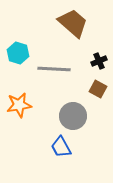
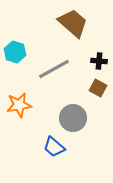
cyan hexagon: moved 3 px left, 1 px up
black cross: rotated 28 degrees clockwise
gray line: rotated 32 degrees counterclockwise
brown square: moved 1 px up
gray circle: moved 2 px down
blue trapezoid: moved 7 px left; rotated 20 degrees counterclockwise
